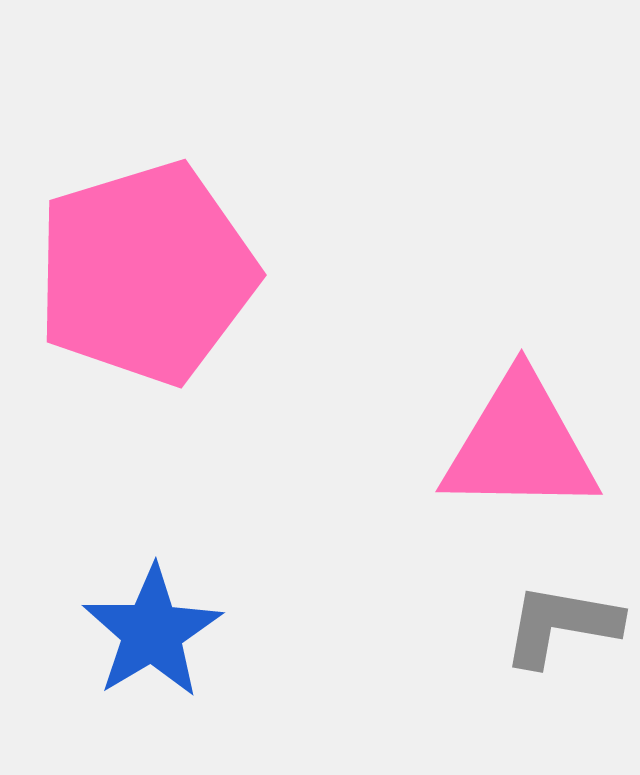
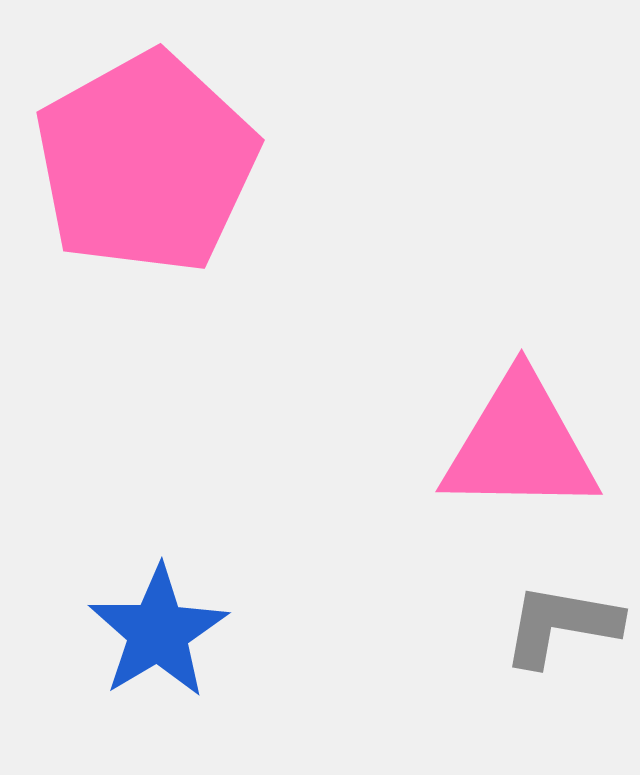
pink pentagon: moved 110 px up; rotated 12 degrees counterclockwise
blue star: moved 6 px right
